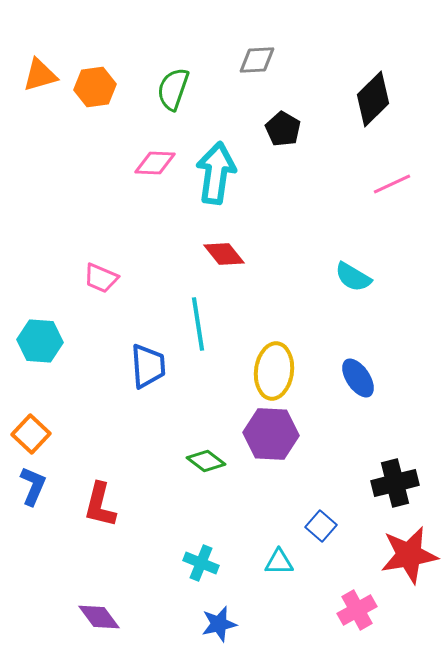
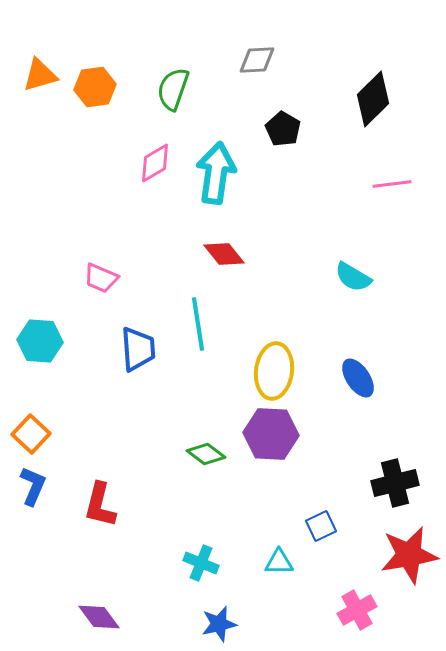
pink diamond: rotated 33 degrees counterclockwise
pink line: rotated 18 degrees clockwise
blue trapezoid: moved 10 px left, 17 px up
green diamond: moved 7 px up
blue square: rotated 24 degrees clockwise
